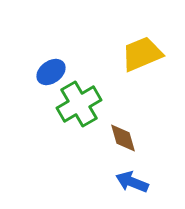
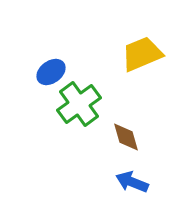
green cross: rotated 6 degrees counterclockwise
brown diamond: moved 3 px right, 1 px up
